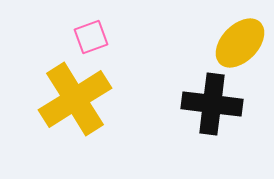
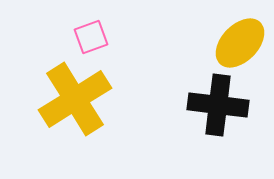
black cross: moved 6 px right, 1 px down
